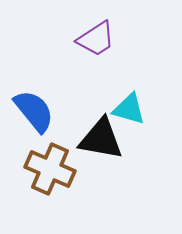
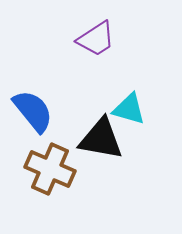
blue semicircle: moved 1 px left
